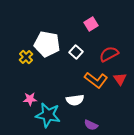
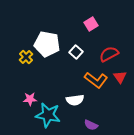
red triangle: moved 2 px up
